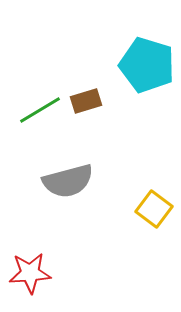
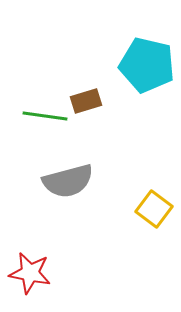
cyan pentagon: rotated 4 degrees counterclockwise
green line: moved 5 px right, 6 px down; rotated 39 degrees clockwise
red star: rotated 15 degrees clockwise
